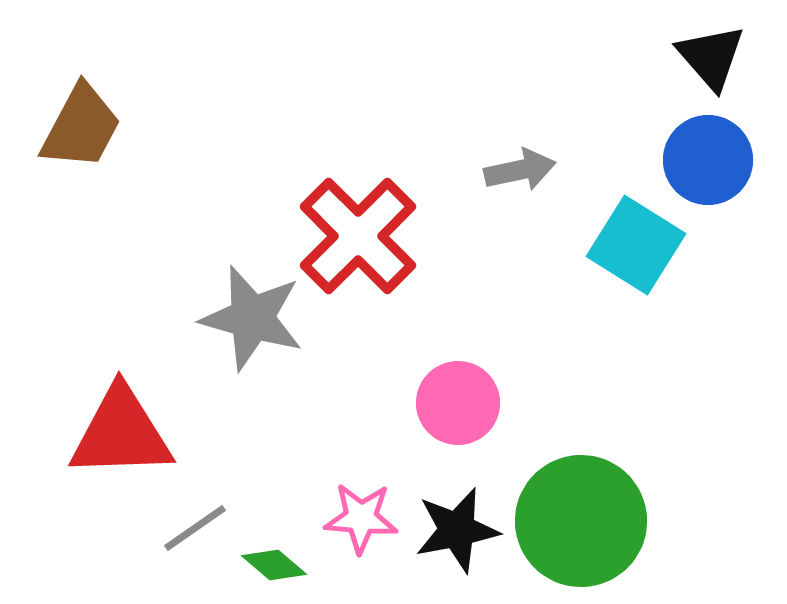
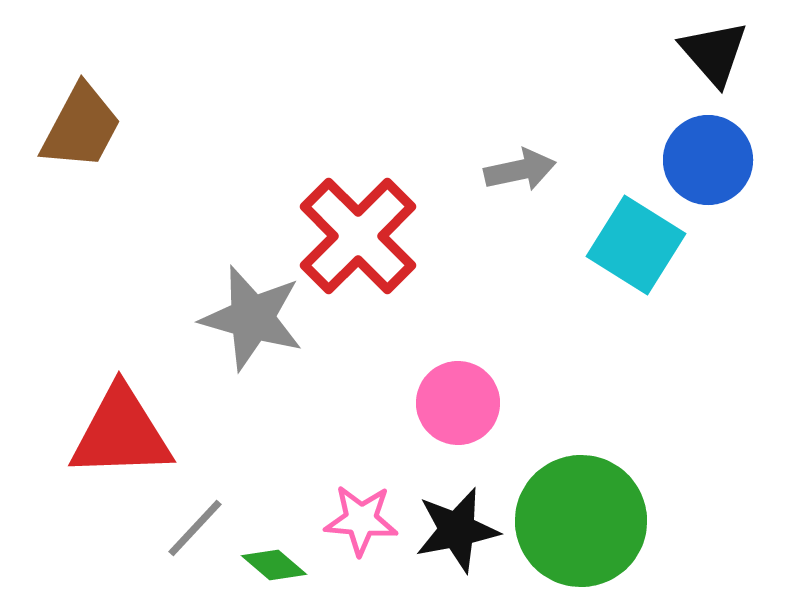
black triangle: moved 3 px right, 4 px up
pink star: moved 2 px down
gray line: rotated 12 degrees counterclockwise
